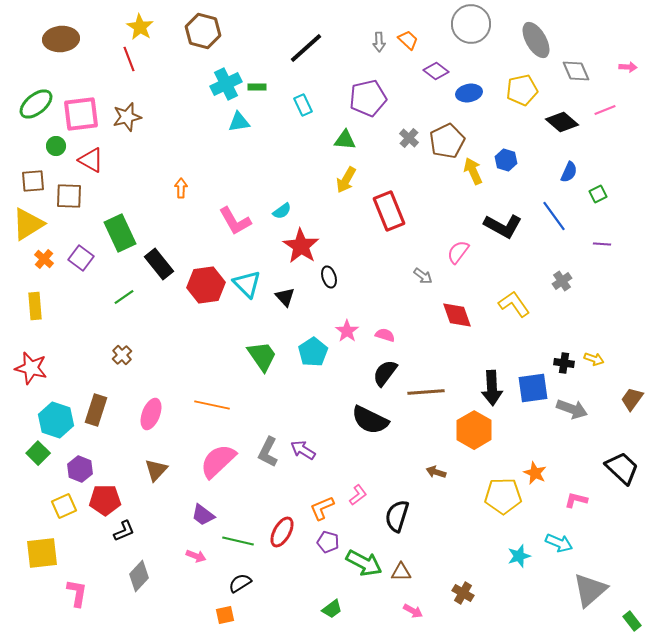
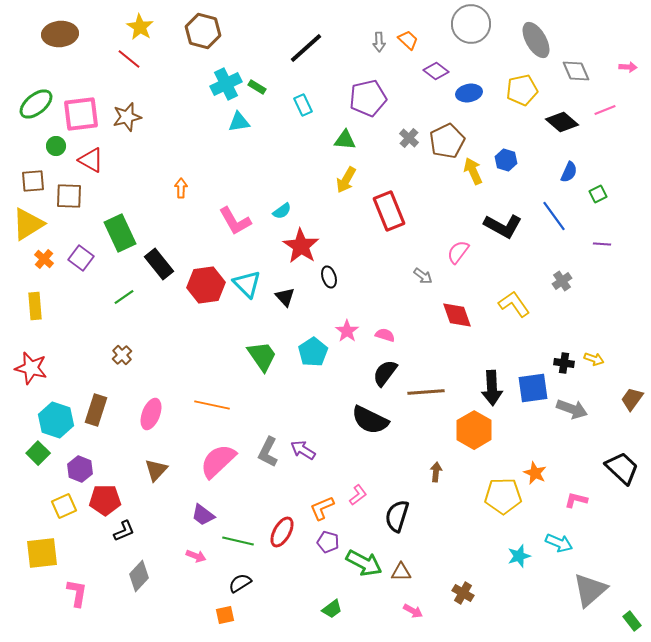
brown ellipse at (61, 39): moved 1 px left, 5 px up
red line at (129, 59): rotated 30 degrees counterclockwise
green rectangle at (257, 87): rotated 30 degrees clockwise
brown arrow at (436, 472): rotated 78 degrees clockwise
